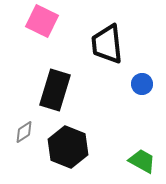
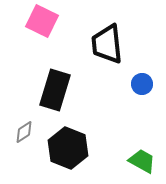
black hexagon: moved 1 px down
